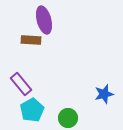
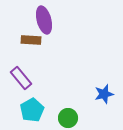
purple rectangle: moved 6 px up
